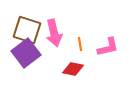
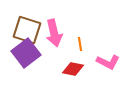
pink L-shape: moved 15 px down; rotated 40 degrees clockwise
